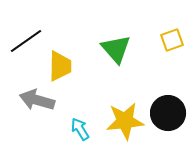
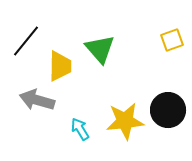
black line: rotated 16 degrees counterclockwise
green triangle: moved 16 px left
black circle: moved 3 px up
